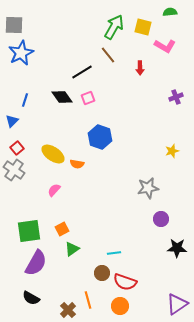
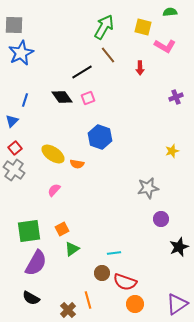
green arrow: moved 10 px left
red square: moved 2 px left
black star: moved 2 px right, 1 px up; rotated 24 degrees counterclockwise
orange circle: moved 15 px right, 2 px up
